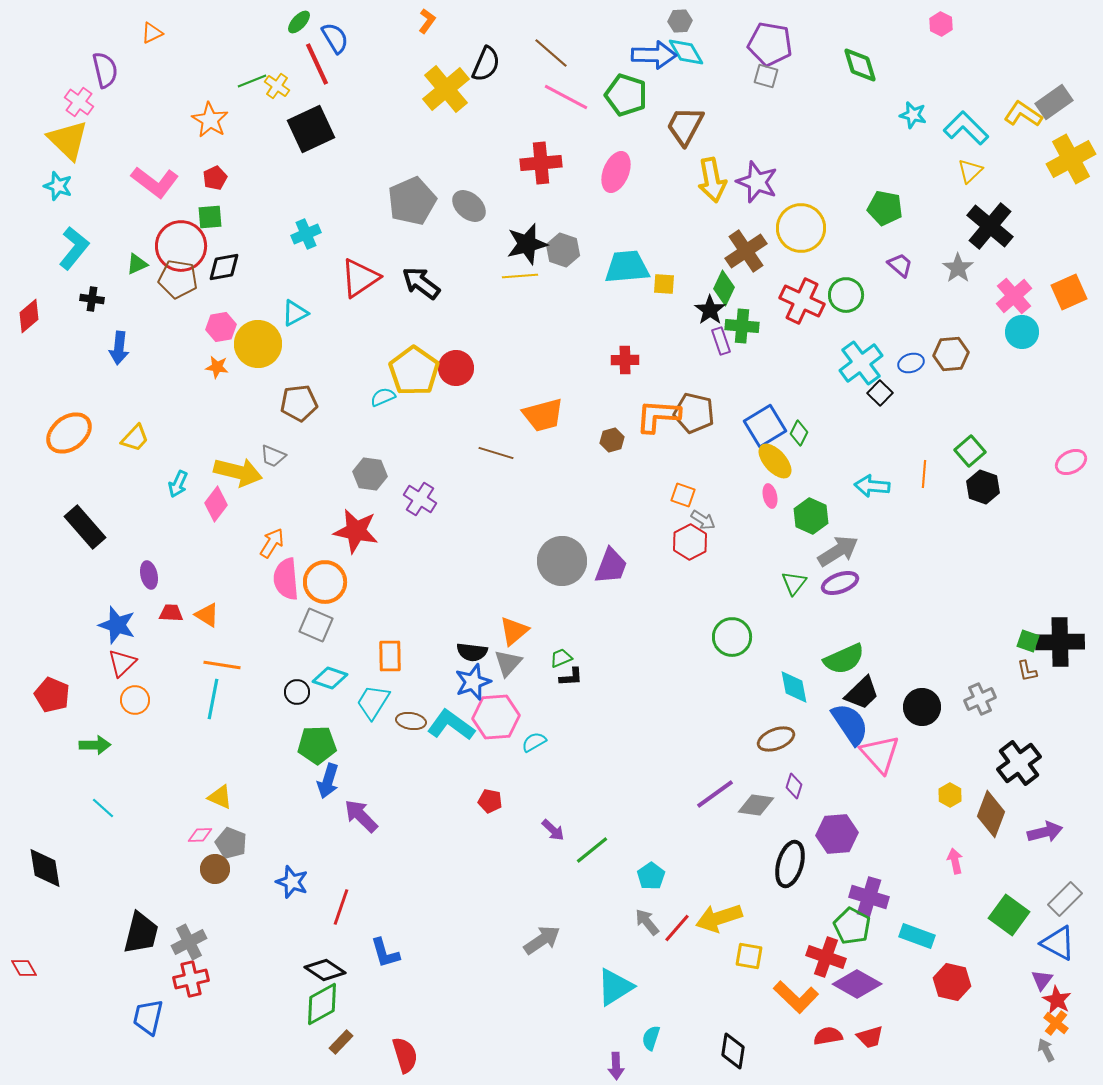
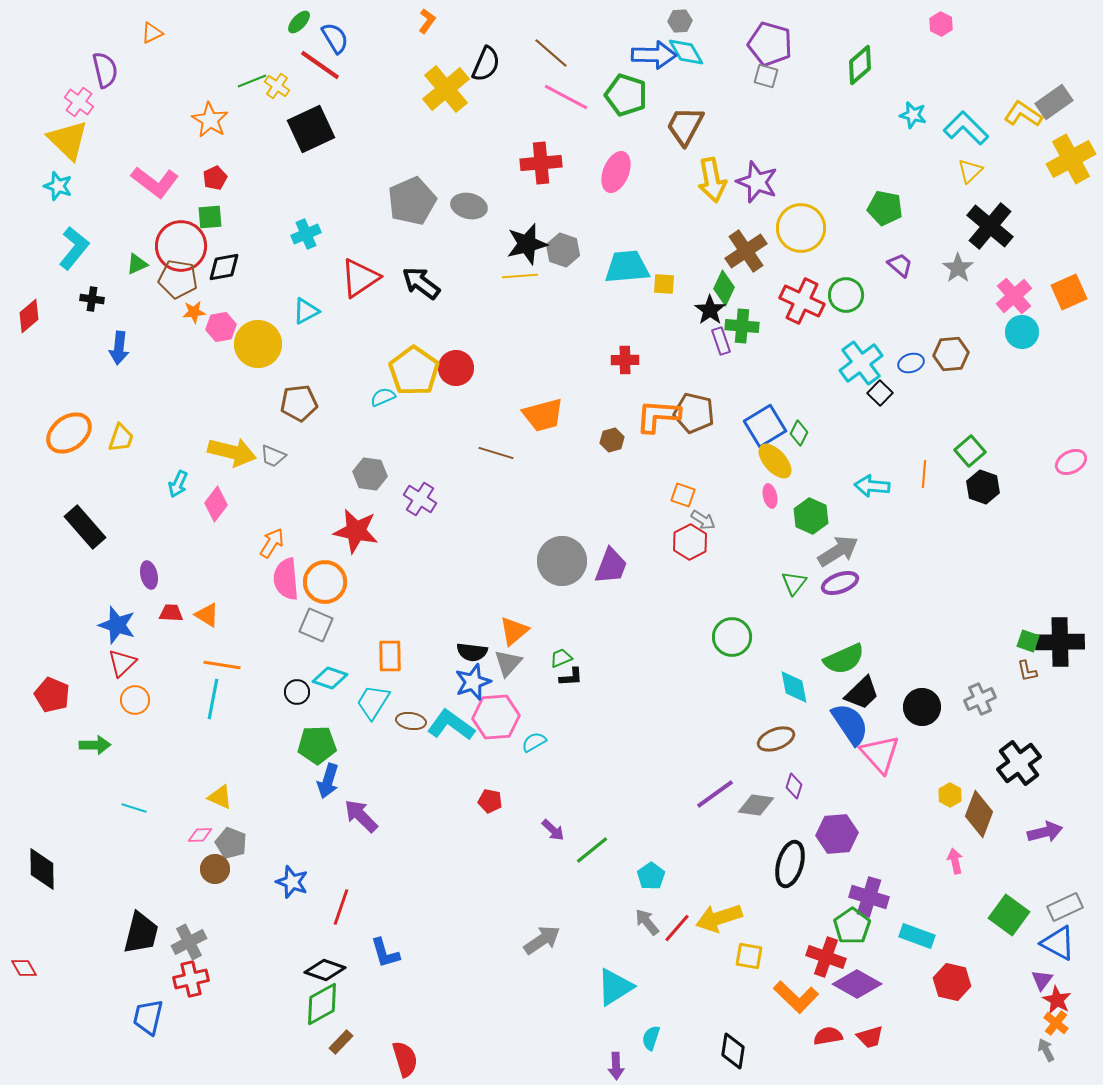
purple pentagon at (770, 44): rotated 6 degrees clockwise
red line at (317, 64): moved 3 px right, 1 px down; rotated 30 degrees counterclockwise
green diamond at (860, 65): rotated 66 degrees clockwise
gray ellipse at (469, 206): rotated 28 degrees counterclockwise
cyan triangle at (295, 313): moved 11 px right, 2 px up
orange star at (217, 367): moved 23 px left, 55 px up; rotated 15 degrees counterclockwise
yellow trapezoid at (135, 438): moved 14 px left; rotated 24 degrees counterclockwise
yellow arrow at (238, 472): moved 6 px left, 20 px up
cyan line at (103, 808): moved 31 px right; rotated 25 degrees counterclockwise
brown diamond at (991, 814): moved 12 px left
black diamond at (45, 868): moved 3 px left, 1 px down; rotated 9 degrees clockwise
gray rectangle at (1065, 899): moved 8 px down; rotated 20 degrees clockwise
green pentagon at (852, 926): rotated 9 degrees clockwise
black diamond at (325, 970): rotated 15 degrees counterclockwise
red semicircle at (405, 1055): moved 4 px down
